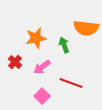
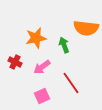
red cross: rotated 16 degrees counterclockwise
red line: rotated 35 degrees clockwise
pink square: rotated 21 degrees clockwise
